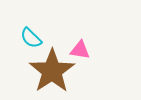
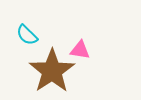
cyan semicircle: moved 4 px left, 3 px up
